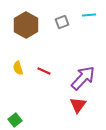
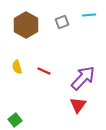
yellow semicircle: moved 1 px left, 1 px up
